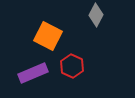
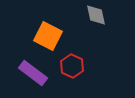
gray diamond: rotated 40 degrees counterclockwise
purple rectangle: rotated 60 degrees clockwise
